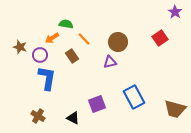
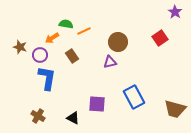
orange line: moved 8 px up; rotated 72 degrees counterclockwise
purple square: rotated 24 degrees clockwise
